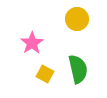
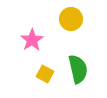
yellow circle: moved 6 px left
pink star: moved 3 px up
